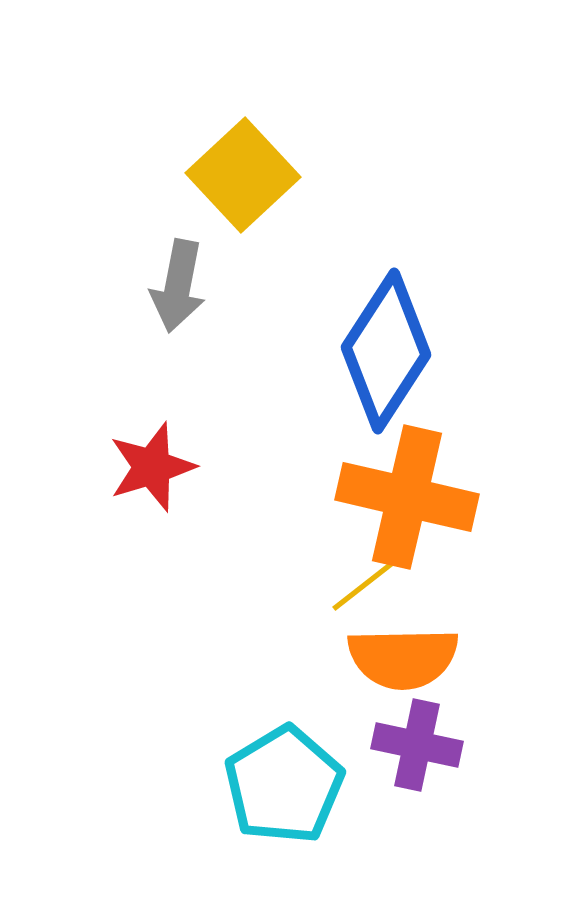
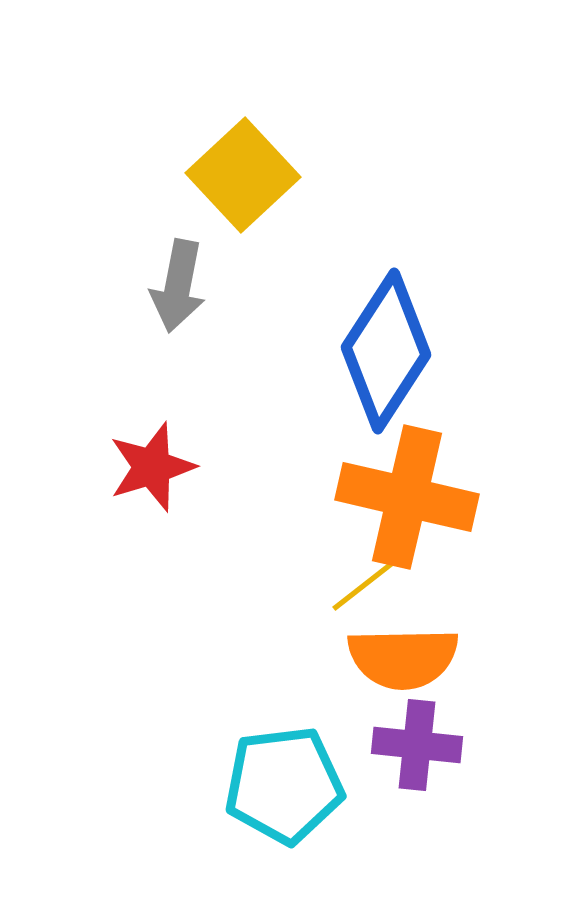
purple cross: rotated 6 degrees counterclockwise
cyan pentagon: rotated 24 degrees clockwise
